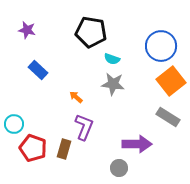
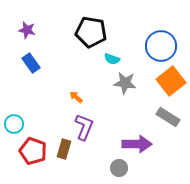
blue rectangle: moved 7 px left, 7 px up; rotated 12 degrees clockwise
gray star: moved 12 px right, 1 px up
red pentagon: moved 3 px down
